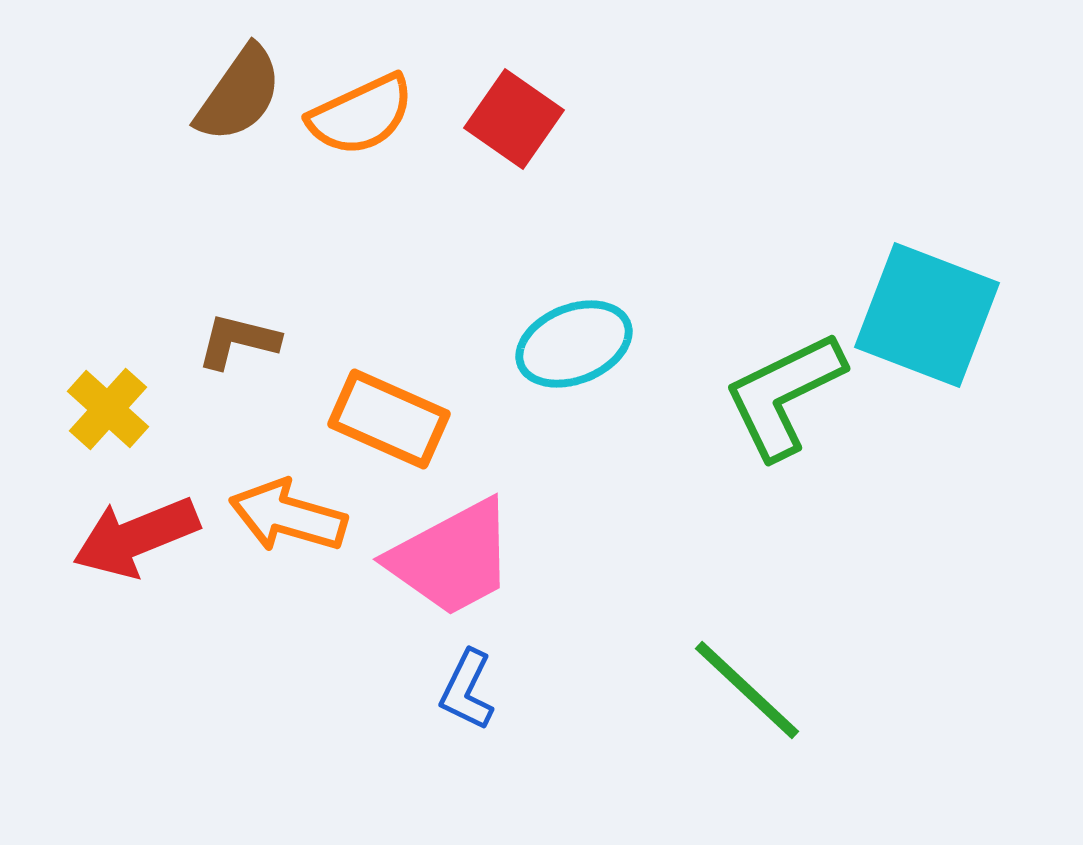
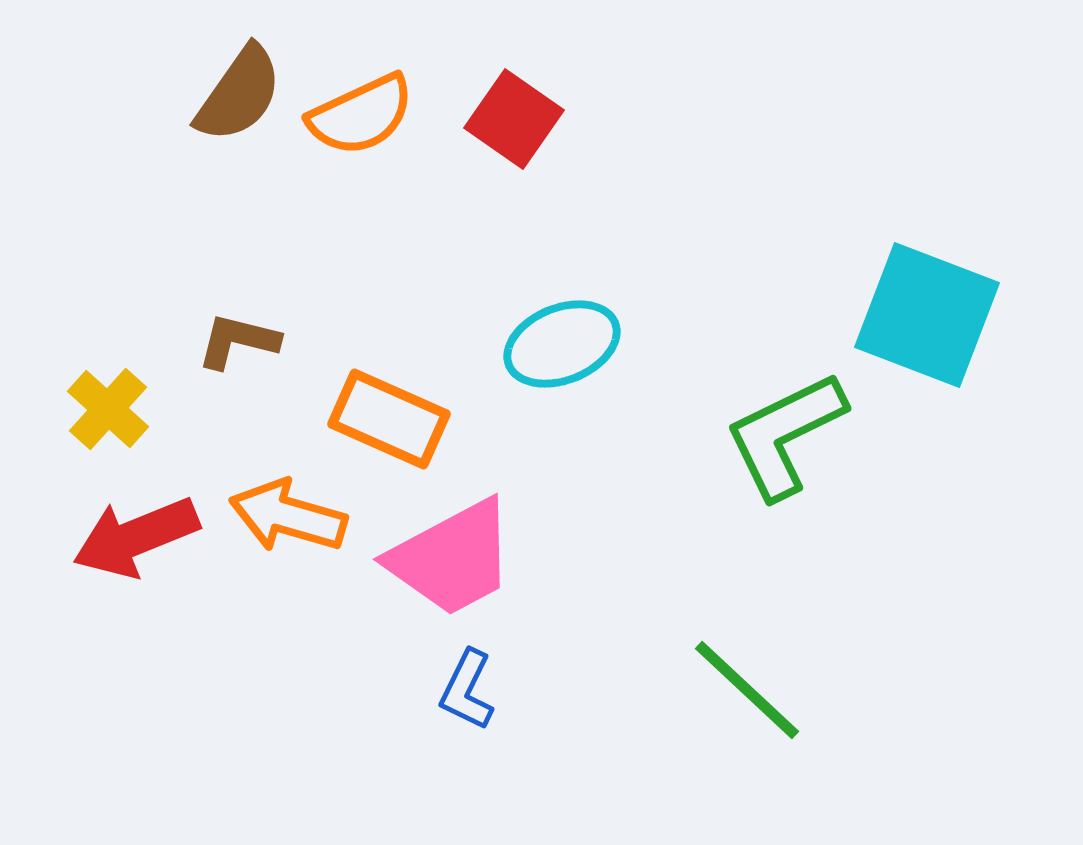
cyan ellipse: moved 12 px left
green L-shape: moved 1 px right, 40 px down
